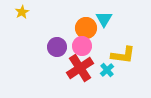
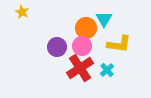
yellow star: rotated 16 degrees counterclockwise
yellow L-shape: moved 4 px left, 11 px up
